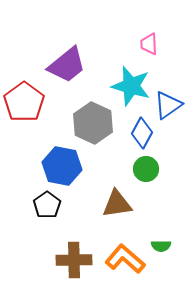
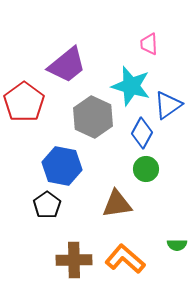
gray hexagon: moved 6 px up
green semicircle: moved 16 px right, 1 px up
